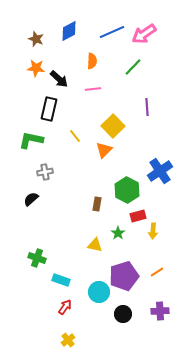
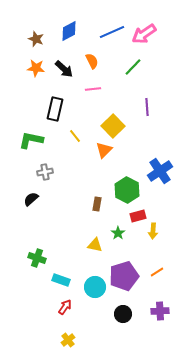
orange semicircle: rotated 28 degrees counterclockwise
black arrow: moved 5 px right, 10 px up
black rectangle: moved 6 px right
cyan circle: moved 4 px left, 5 px up
